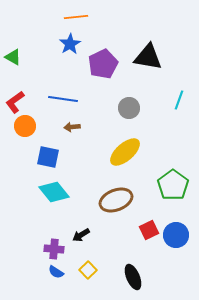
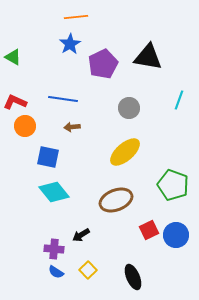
red L-shape: rotated 60 degrees clockwise
green pentagon: rotated 16 degrees counterclockwise
